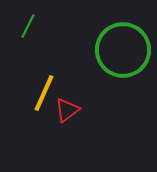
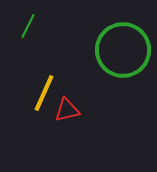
red triangle: rotated 24 degrees clockwise
